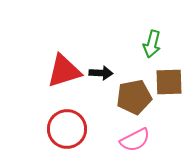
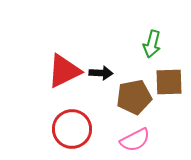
red triangle: rotated 9 degrees counterclockwise
red circle: moved 5 px right
